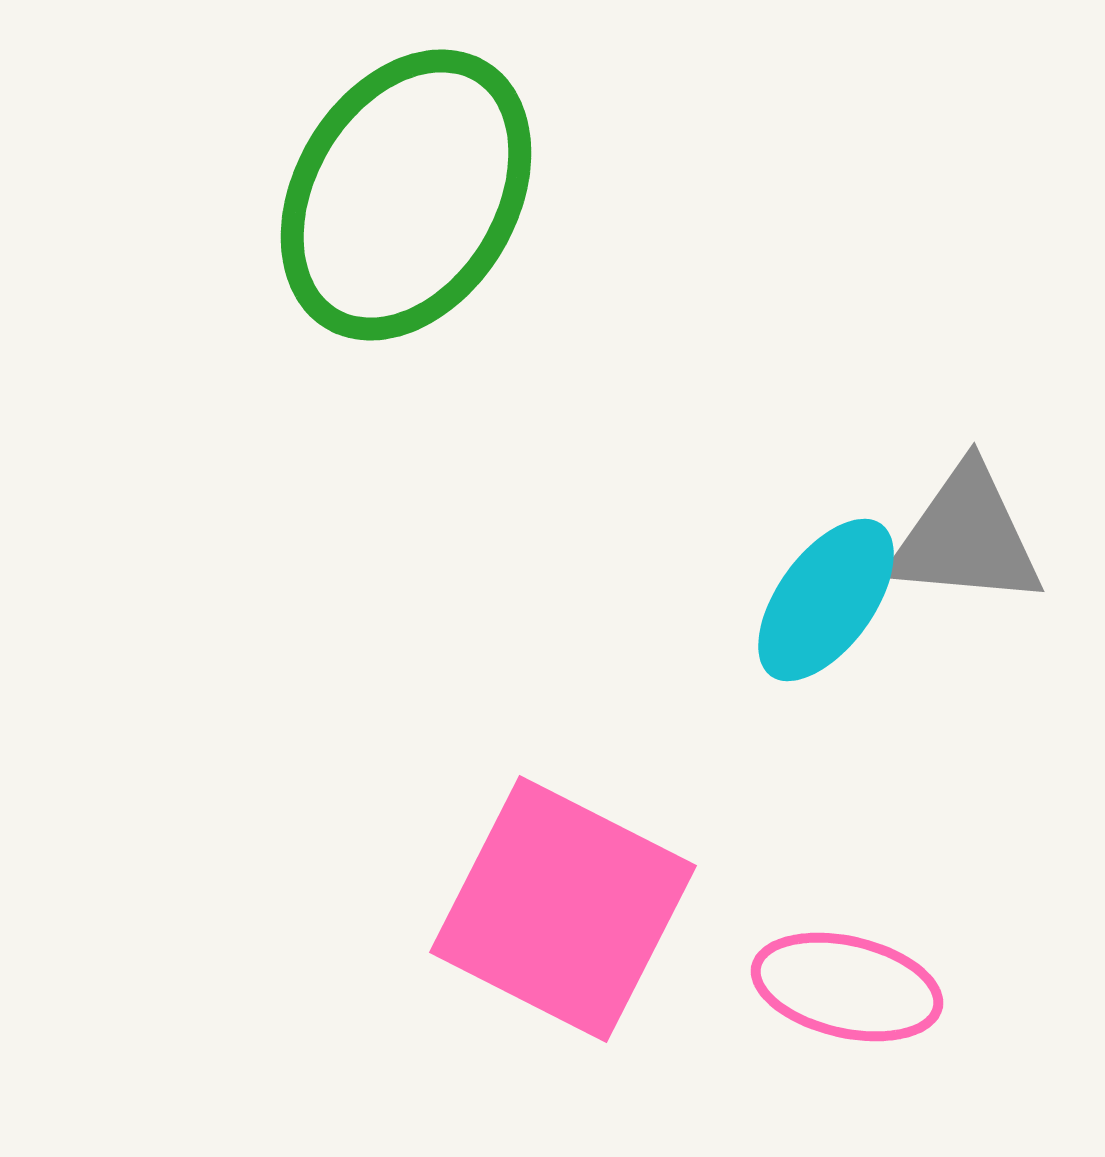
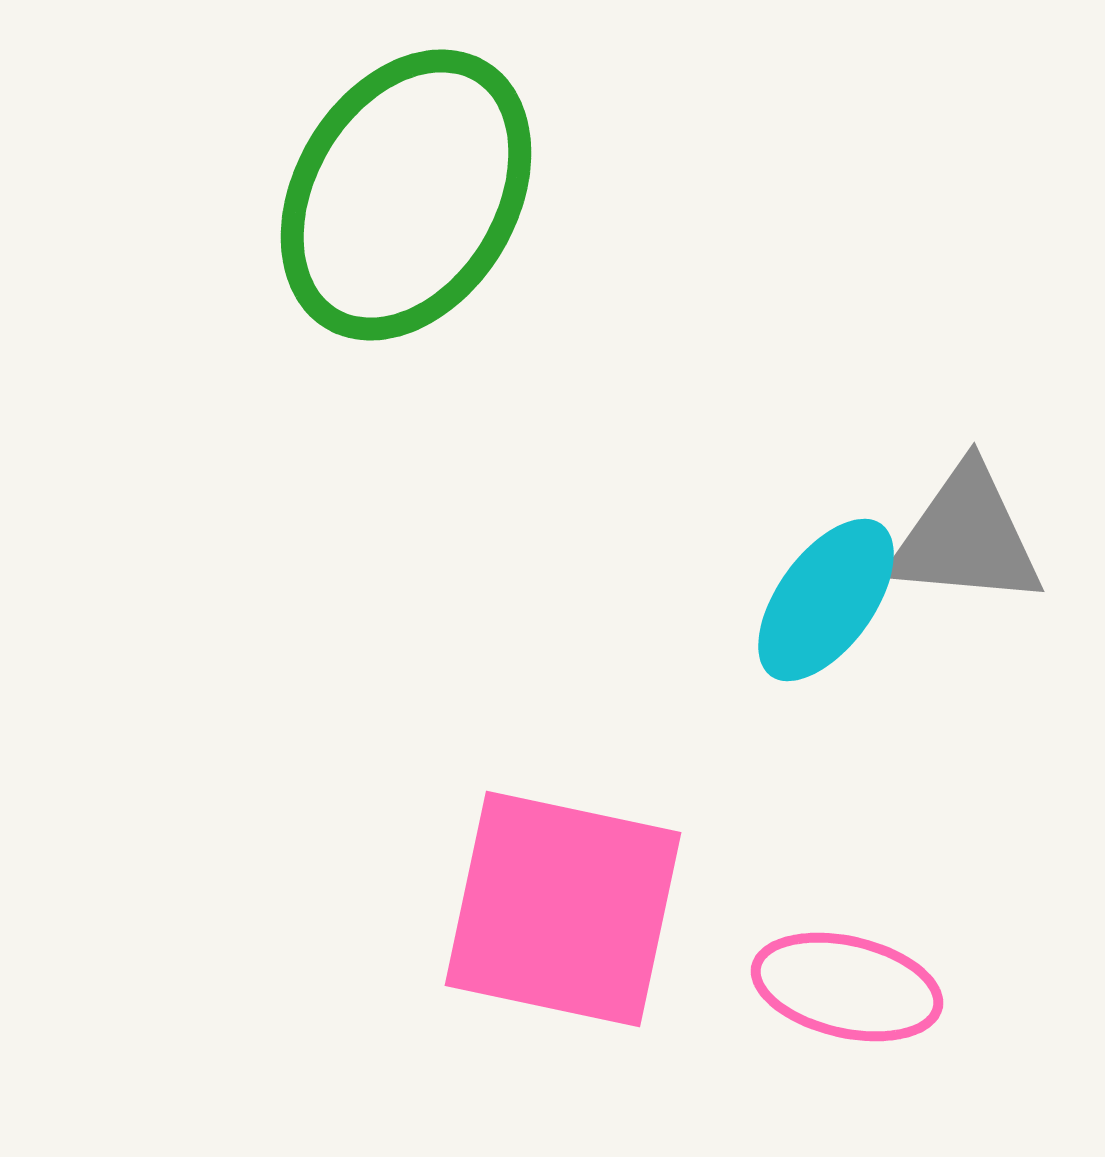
pink square: rotated 15 degrees counterclockwise
